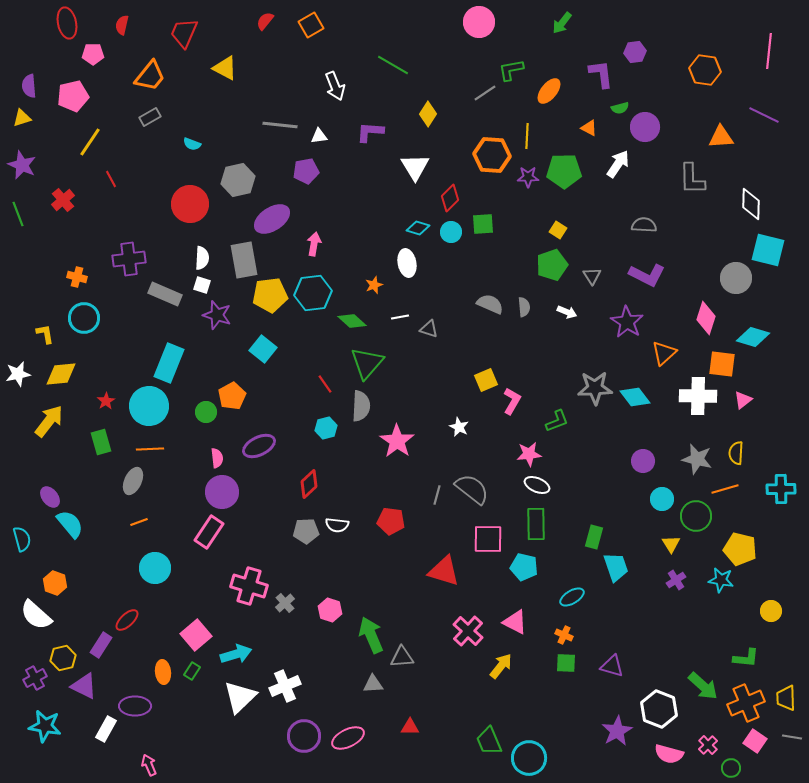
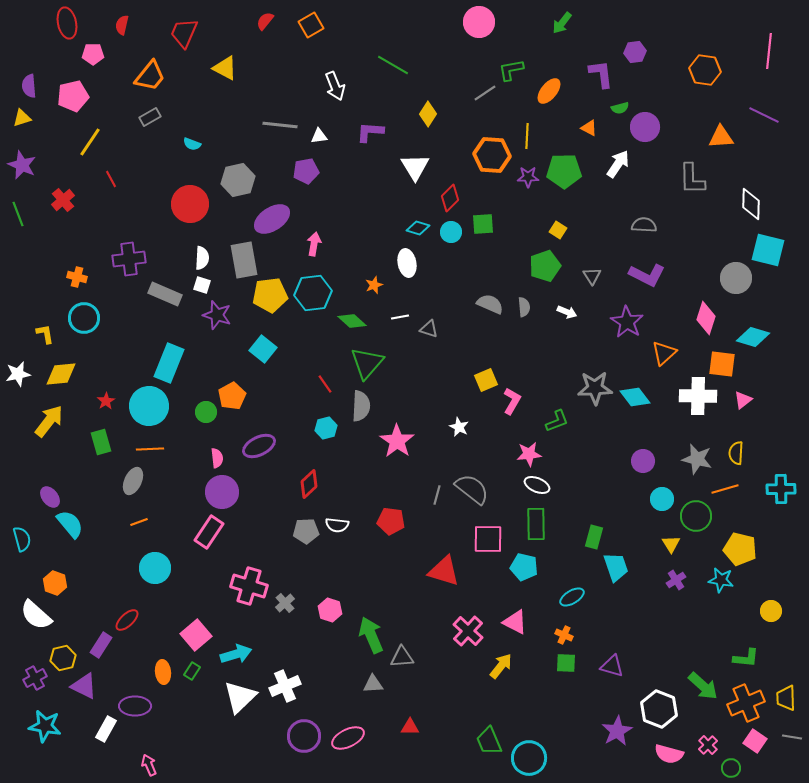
green pentagon at (552, 265): moved 7 px left, 1 px down
